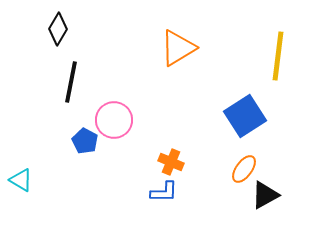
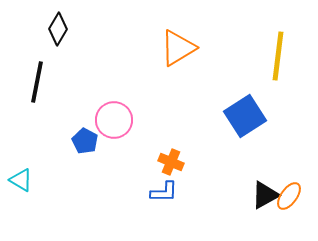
black line: moved 34 px left
orange ellipse: moved 45 px right, 27 px down
